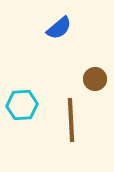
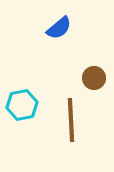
brown circle: moved 1 px left, 1 px up
cyan hexagon: rotated 8 degrees counterclockwise
